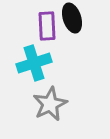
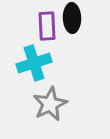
black ellipse: rotated 16 degrees clockwise
